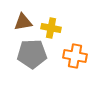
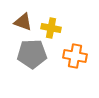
brown triangle: rotated 30 degrees clockwise
